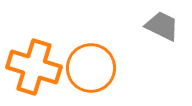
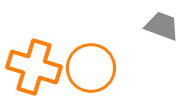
gray trapezoid: rotated 6 degrees counterclockwise
